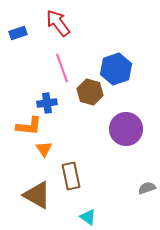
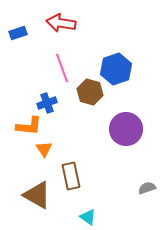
red arrow: moved 3 px right; rotated 44 degrees counterclockwise
blue cross: rotated 12 degrees counterclockwise
